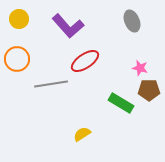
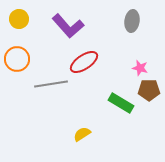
gray ellipse: rotated 30 degrees clockwise
red ellipse: moved 1 px left, 1 px down
